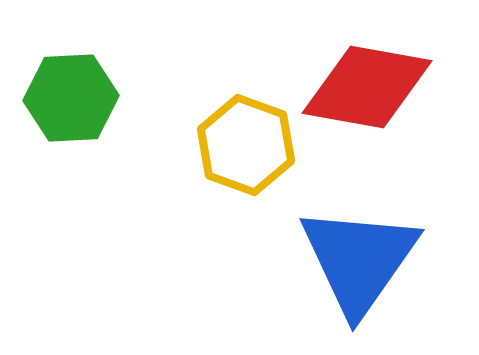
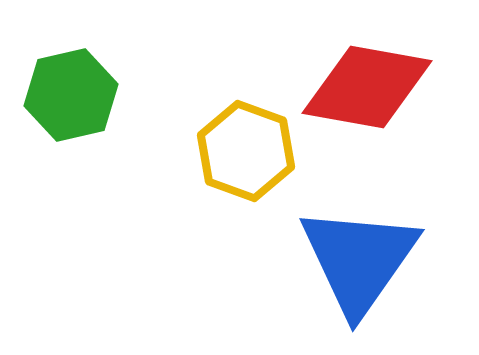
green hexagon: moved 3 px up; rotated 10 degrees counterclockwise
yellow hexagon: moved 6 px down
